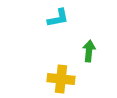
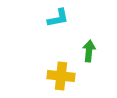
yellow cross: moved 3 px up
